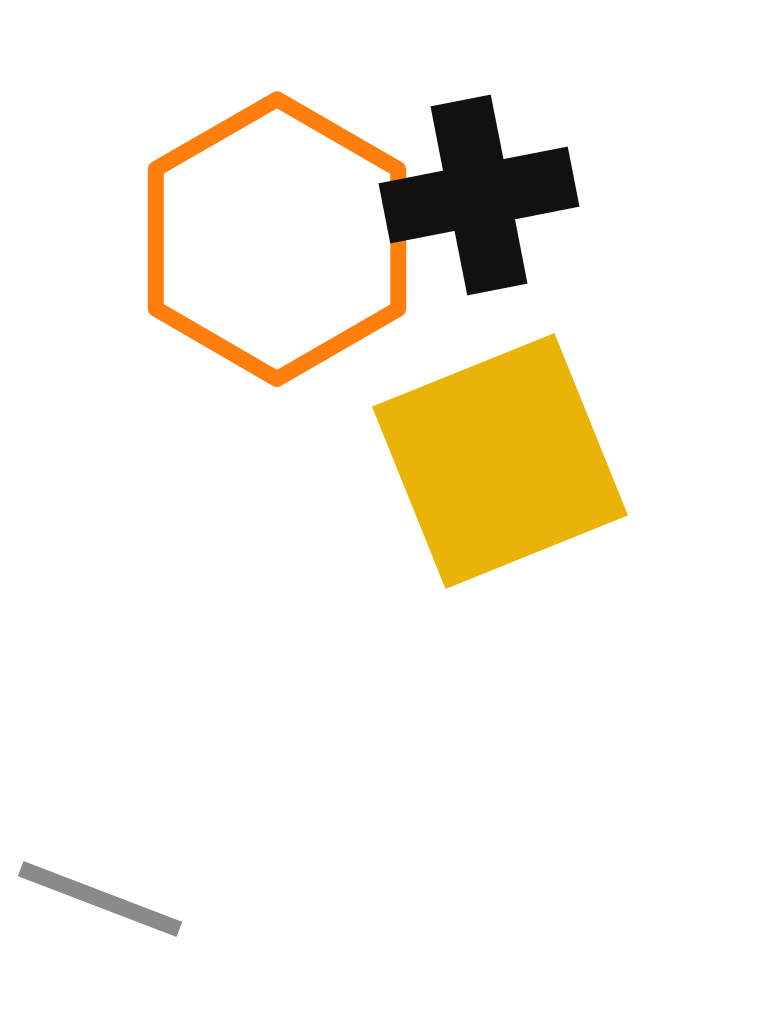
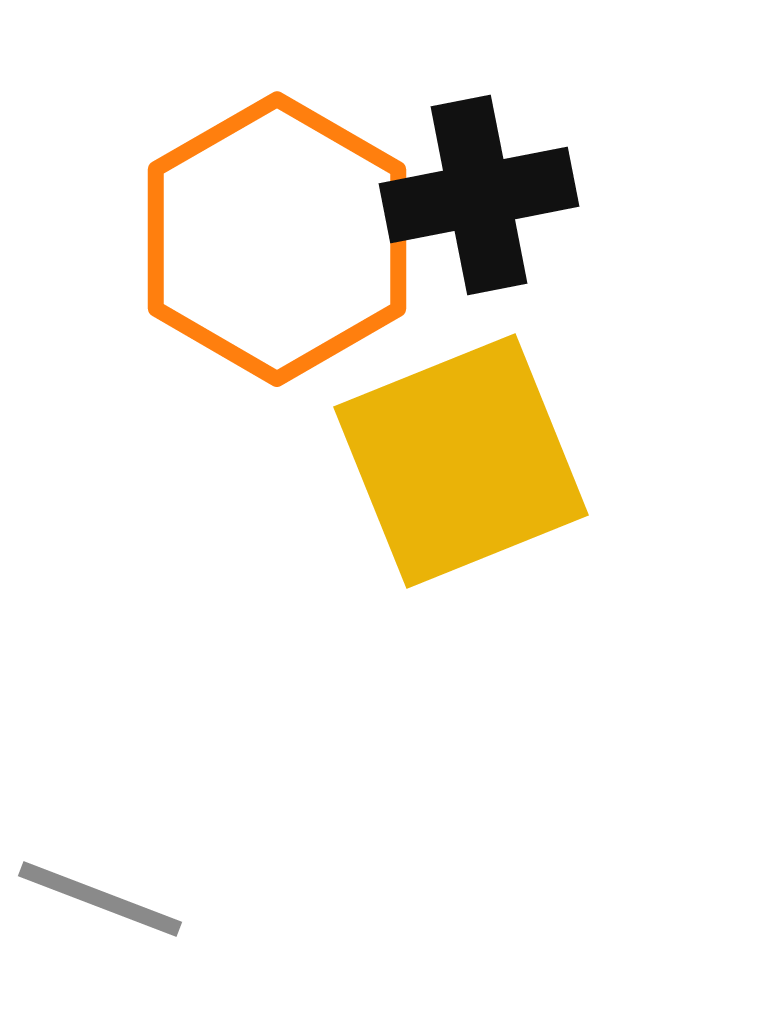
yellow square: moved 39 px left
